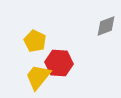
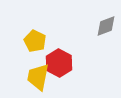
red hexagon: rotated 24 degrees clockwise
yellow trapezoid: rotated 28 degrees counterclockwise
